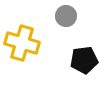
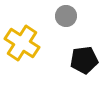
yellow cross: rotated 16 degrees clockwise
